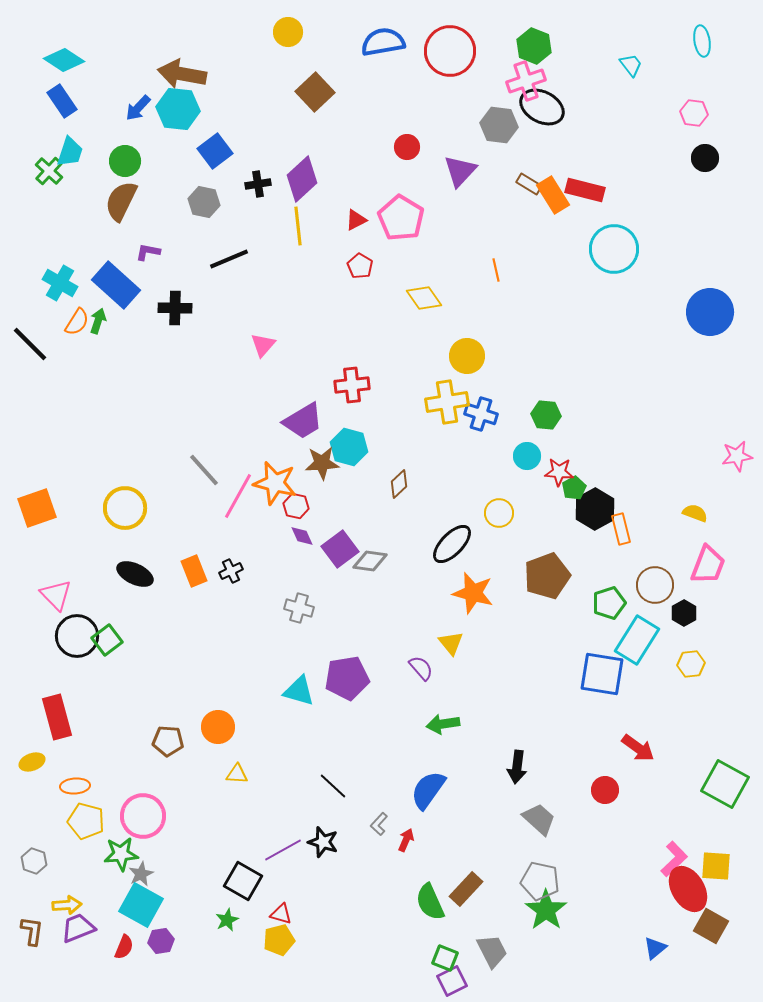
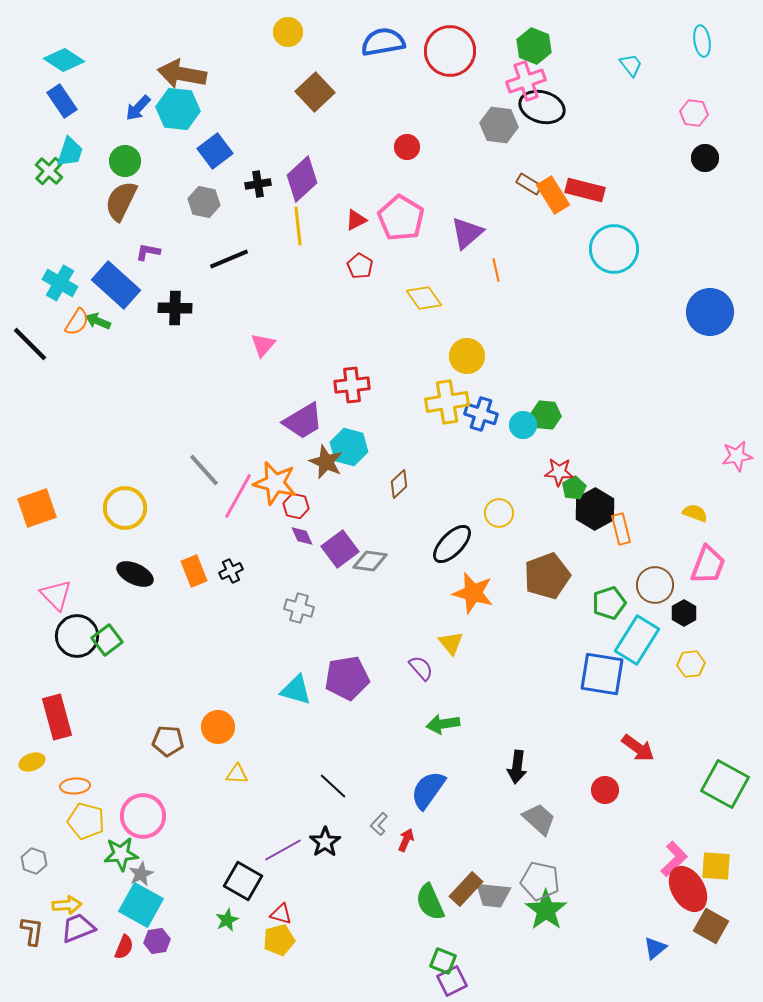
black ellipse at (542, 107): rotated 12 degrees counterclockwise
purple triangle at (460, 171): moved 7 px right, 62 px down; rotated 6 degrees clockwise
green arrow at (98, 321): rotated 85 degrees counterclockwise
cyan circle at (527, 456): moved 4 px left, 31 px up
brown star at (322, 463): moved 4 px right, 1 px up; rotated 28 degrees clockwise
cyan triangle at (299, 691): moved 3 px left, 1 px up
black star at (323, 842): moved 2 px right; rotated 20 degrees clockwise
purple hexagon at (161, 941): moved 4 px left
gray trapezoid at (492, 951): moved 1 px right, 56 px up; rotated 123 degrees clockwise
green square at (445, 958): moved 2 px left, 3 px down
